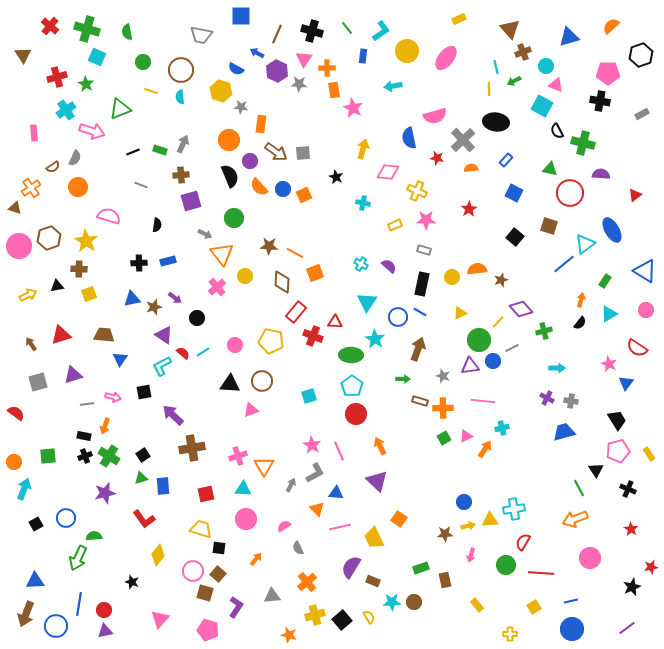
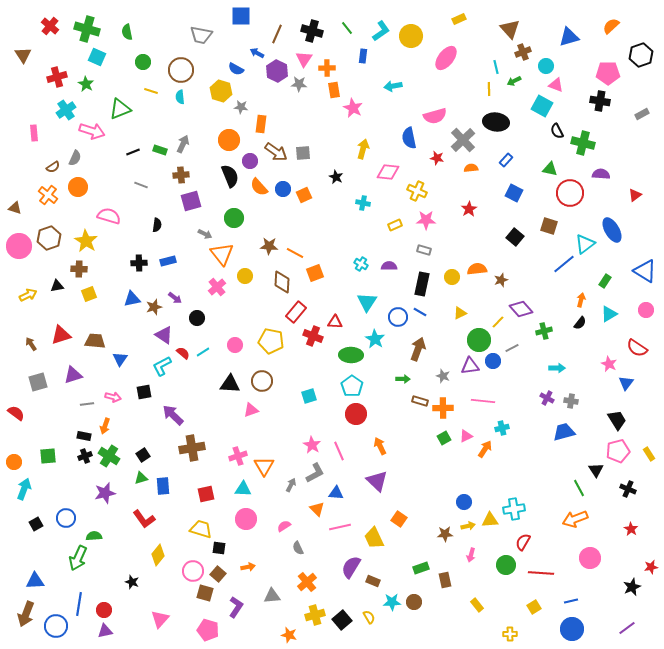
yellow circle at (407, 51): moved 4 px right, 15 px up
orange cross at (31, 188): moved 17 px right, 7 px down; rotated 18 degrees counterclockwise
purple semicircle at (389, 266): rotated 42 degrees counterclockwise
brown trapezoid at (104, 335): moved 9 px left, 6 px down
orange arrow at (256, 559): moved 8 px left, 8 px down; rotated 40 degrees clockwise
